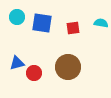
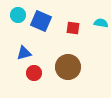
cyan circle: moved 1 px right, 2 px up
blue square: moved 1 px left, 2 px up; rotated 15 degrees clockwise
red square: rotated 16 degrees clockwise
blue triangle: moved 7 px right, 10 px up
